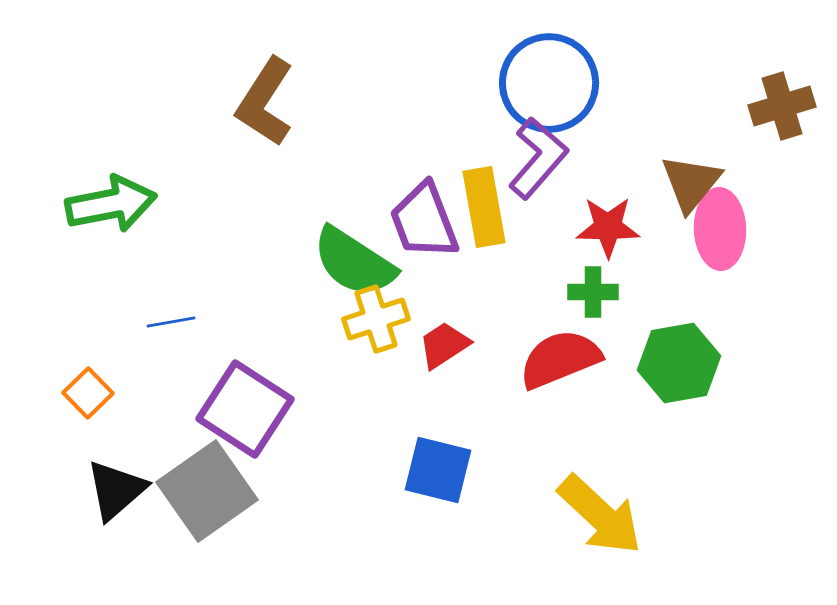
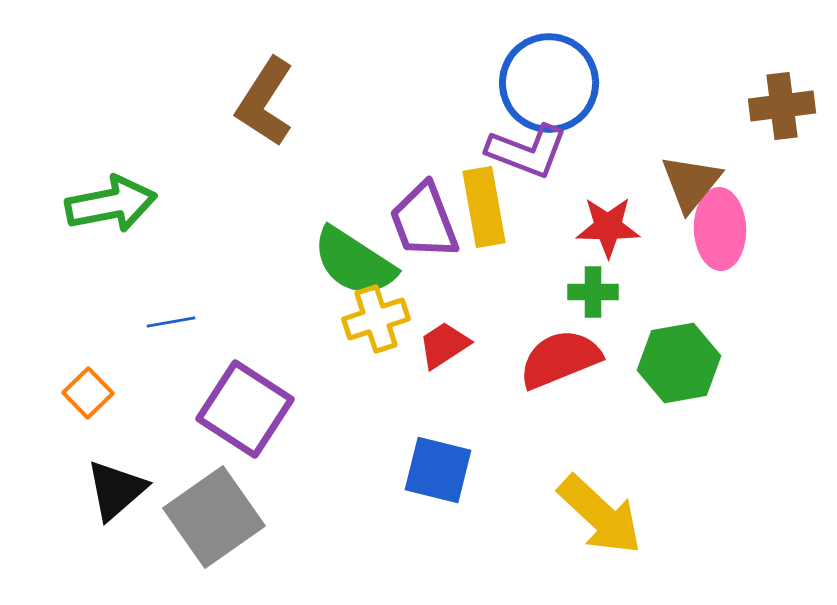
brown cross: rotated 10 degrees clockwise
purple L-shape: moved 11 px left, 7 px up; rotated 70 degrees clockwise
gray square: moved 7 px right, 26 px down
